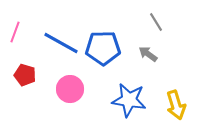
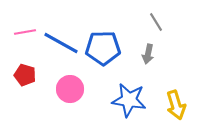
pink line: moved 10 px right; rotated 60 degrees clockwise
gray arrow: rotated 114 degrees counterclockwise
